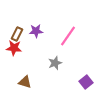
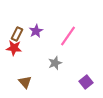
purple star: rotated 24 degrees counterclockwise
brown triangle: rotated 32 degrees clockwise
